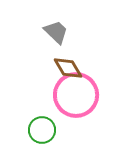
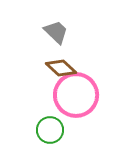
brown diamond: moved 7 px left; rotated 16 degrees counterclockwise
green circle: moved 8 px right
